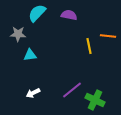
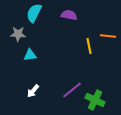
cyan semicircle: moved 3 px left; rotated 18 degrees counterclockwise
white arrow: moved 2 px up; rotated 24 degrees counterclockwise
